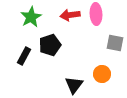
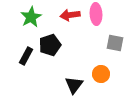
black rectangle: moved 2 px right
orange circle: moved 1 px left
